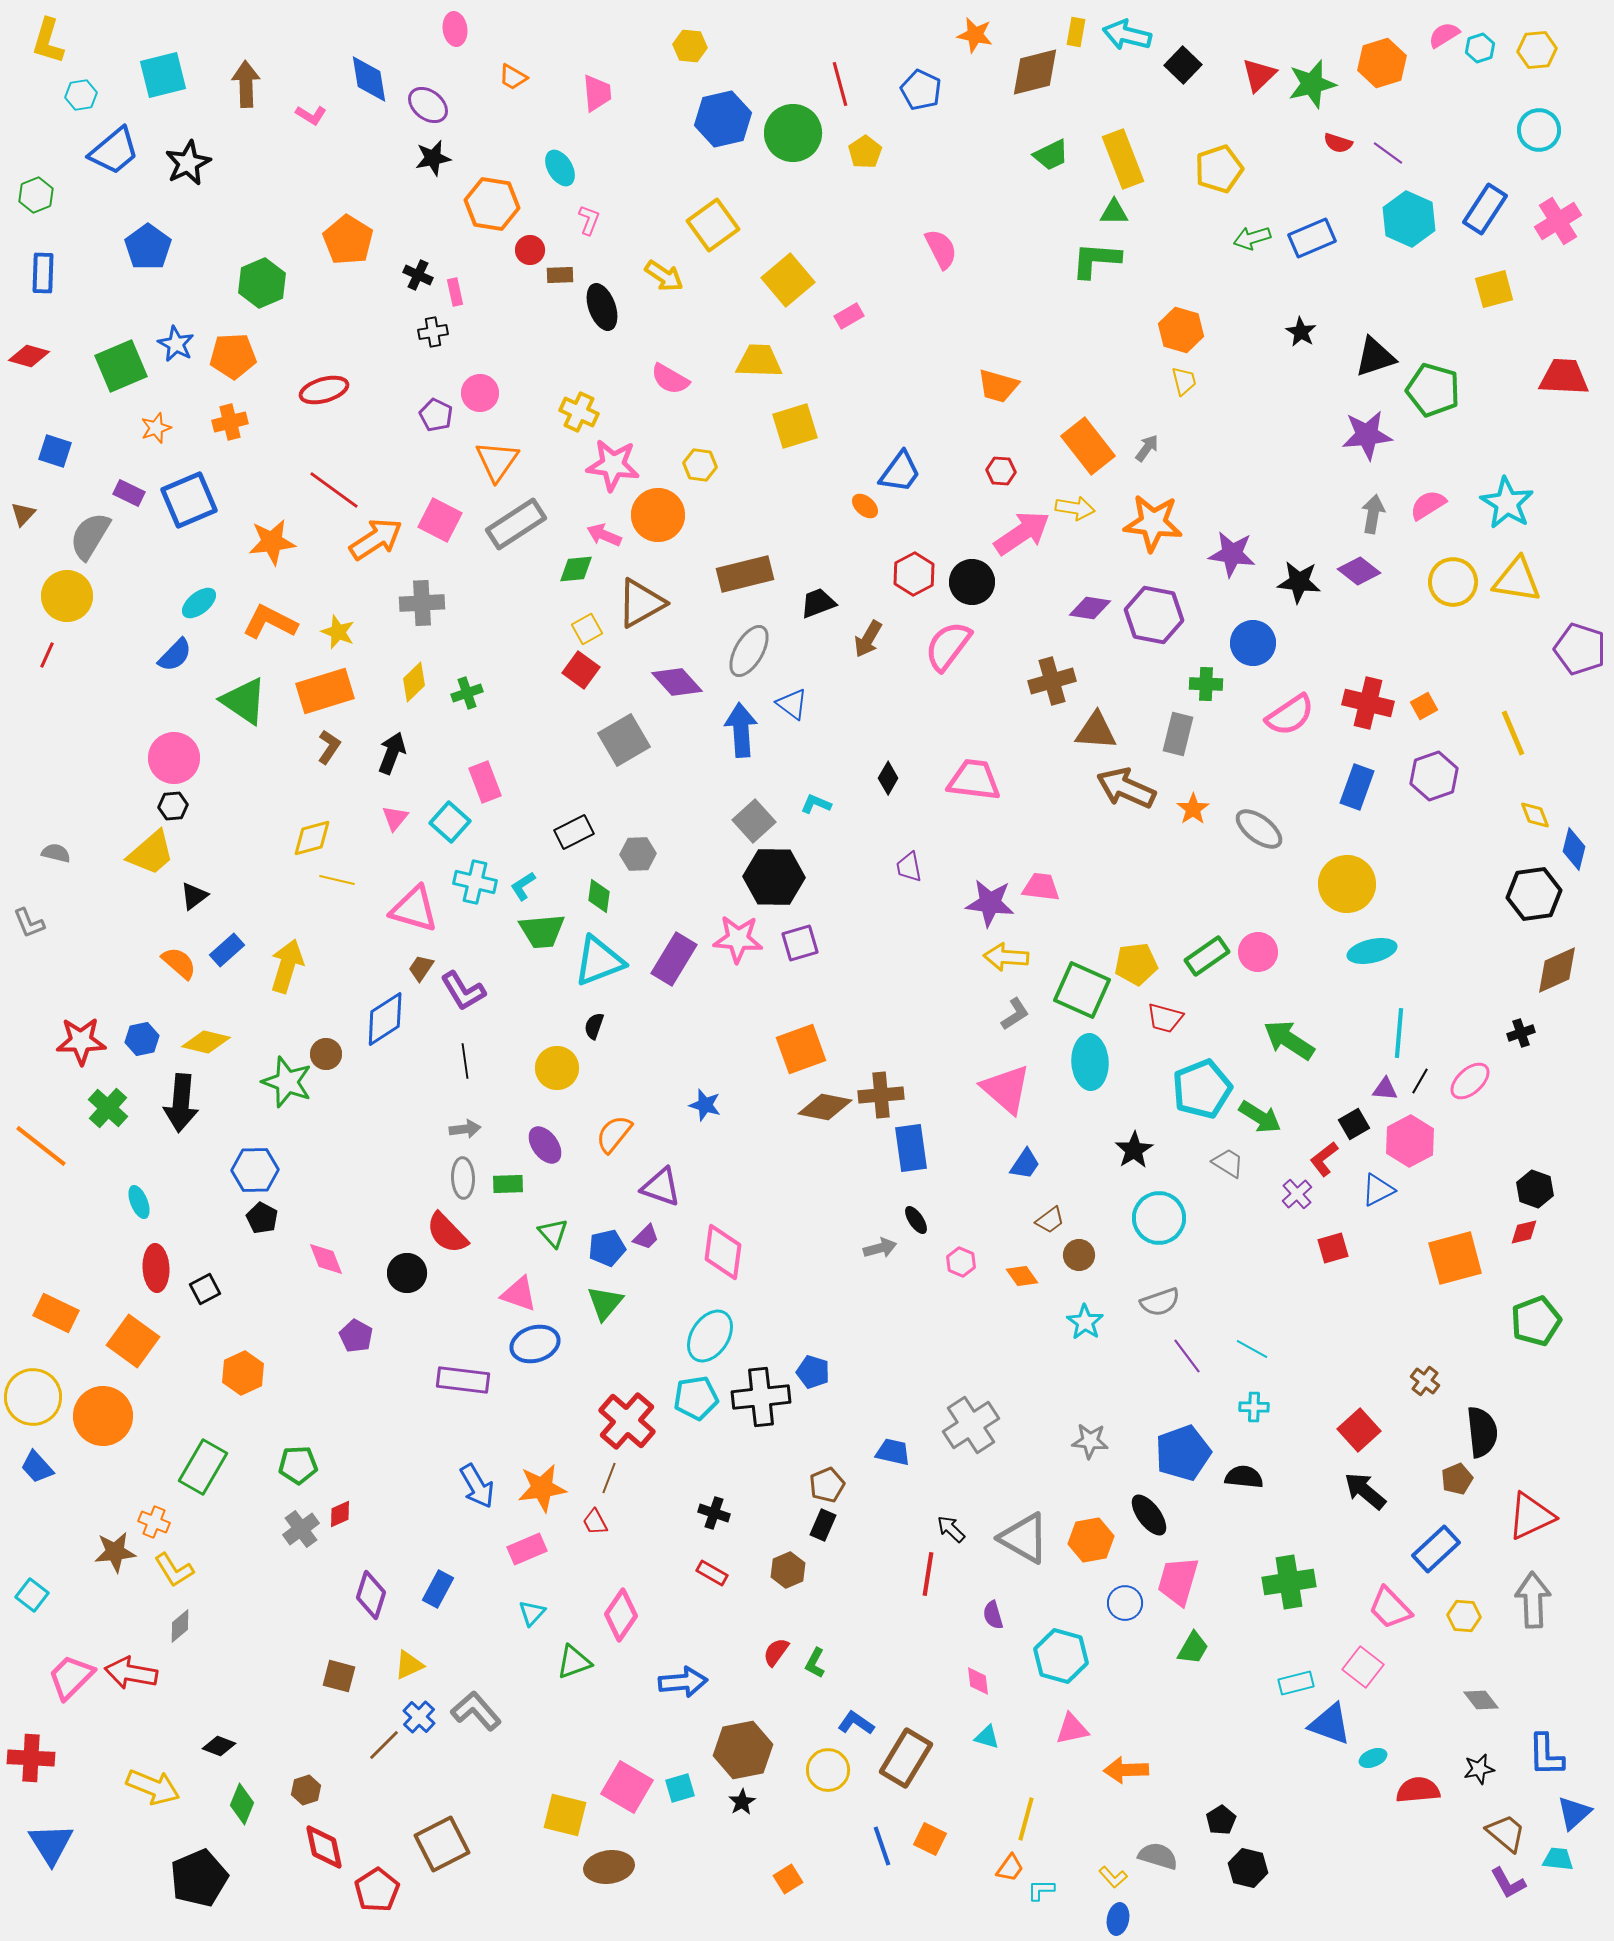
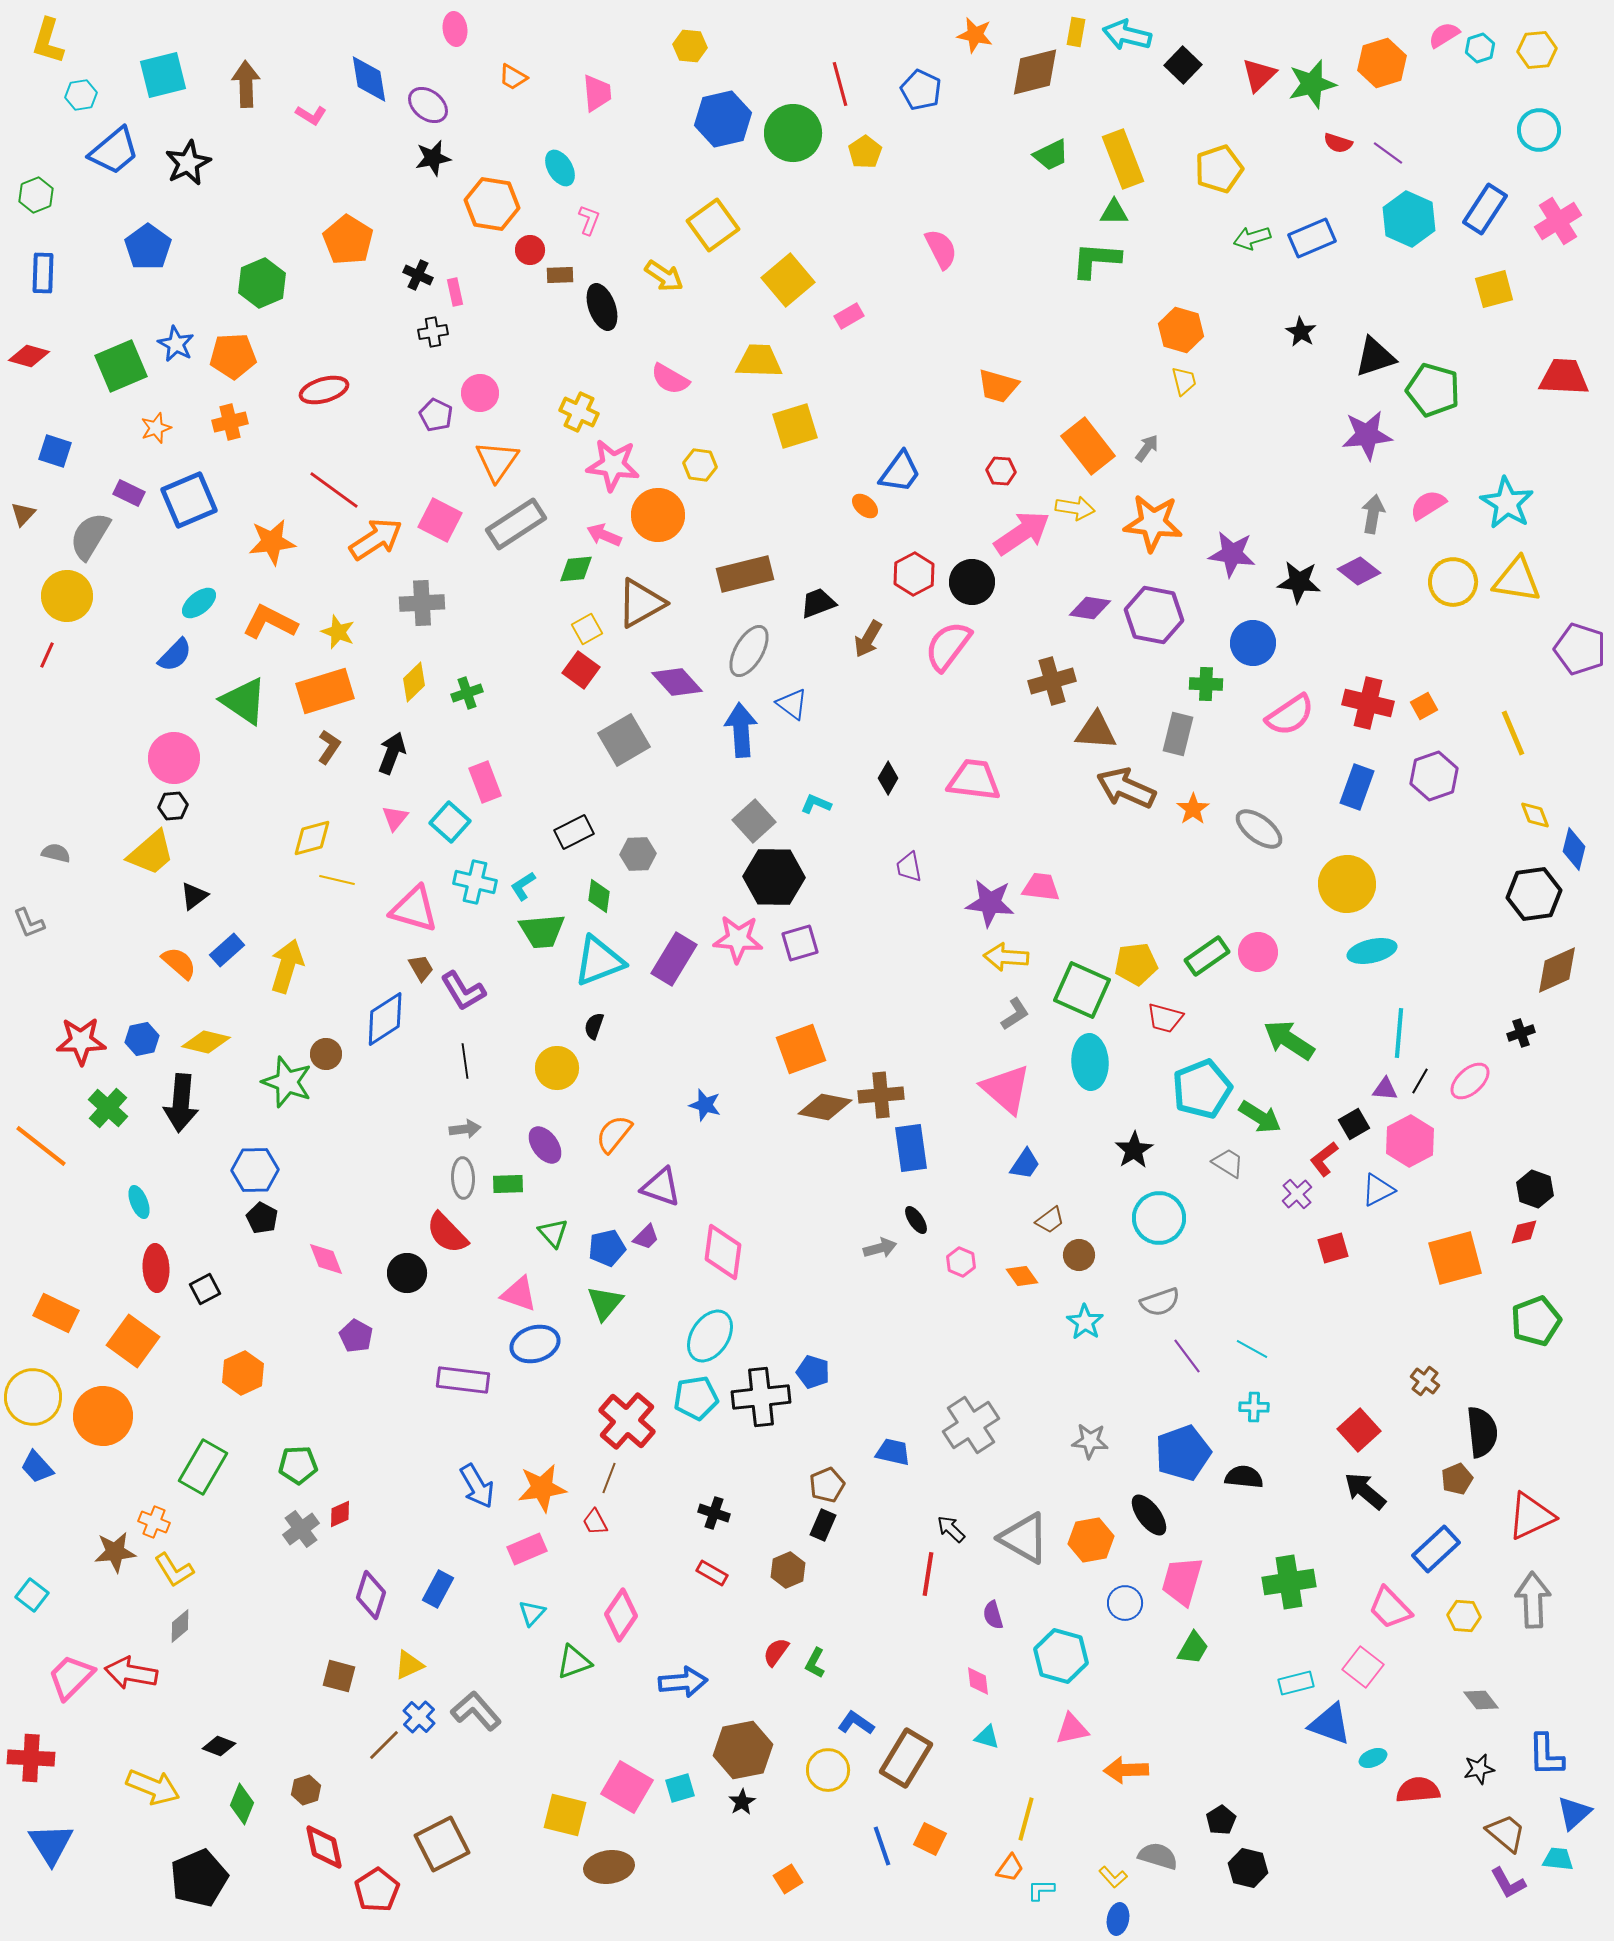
brown trapezoid at (421, 968): rotated 116 degrees clockwise
pink trapezoid at (1178, 1581): moved 4 px right
